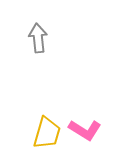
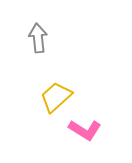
yellow trapezoid: moved 9 px right, 36 px up; rotated 148 degrees counterclockwise
